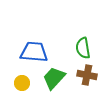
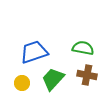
green semicircle: rotated 110 degrees clockwise
blue trapezoid: rotated 24 degrees counterclockwise
green trapezoid: moved 1 px left, 1 px down
